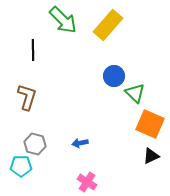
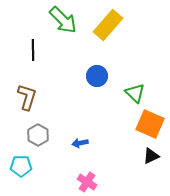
blue circle: moved 17 px left
gray hexagon: moved 3 px right, 9 px up; rotated 15 degrees clockwise
